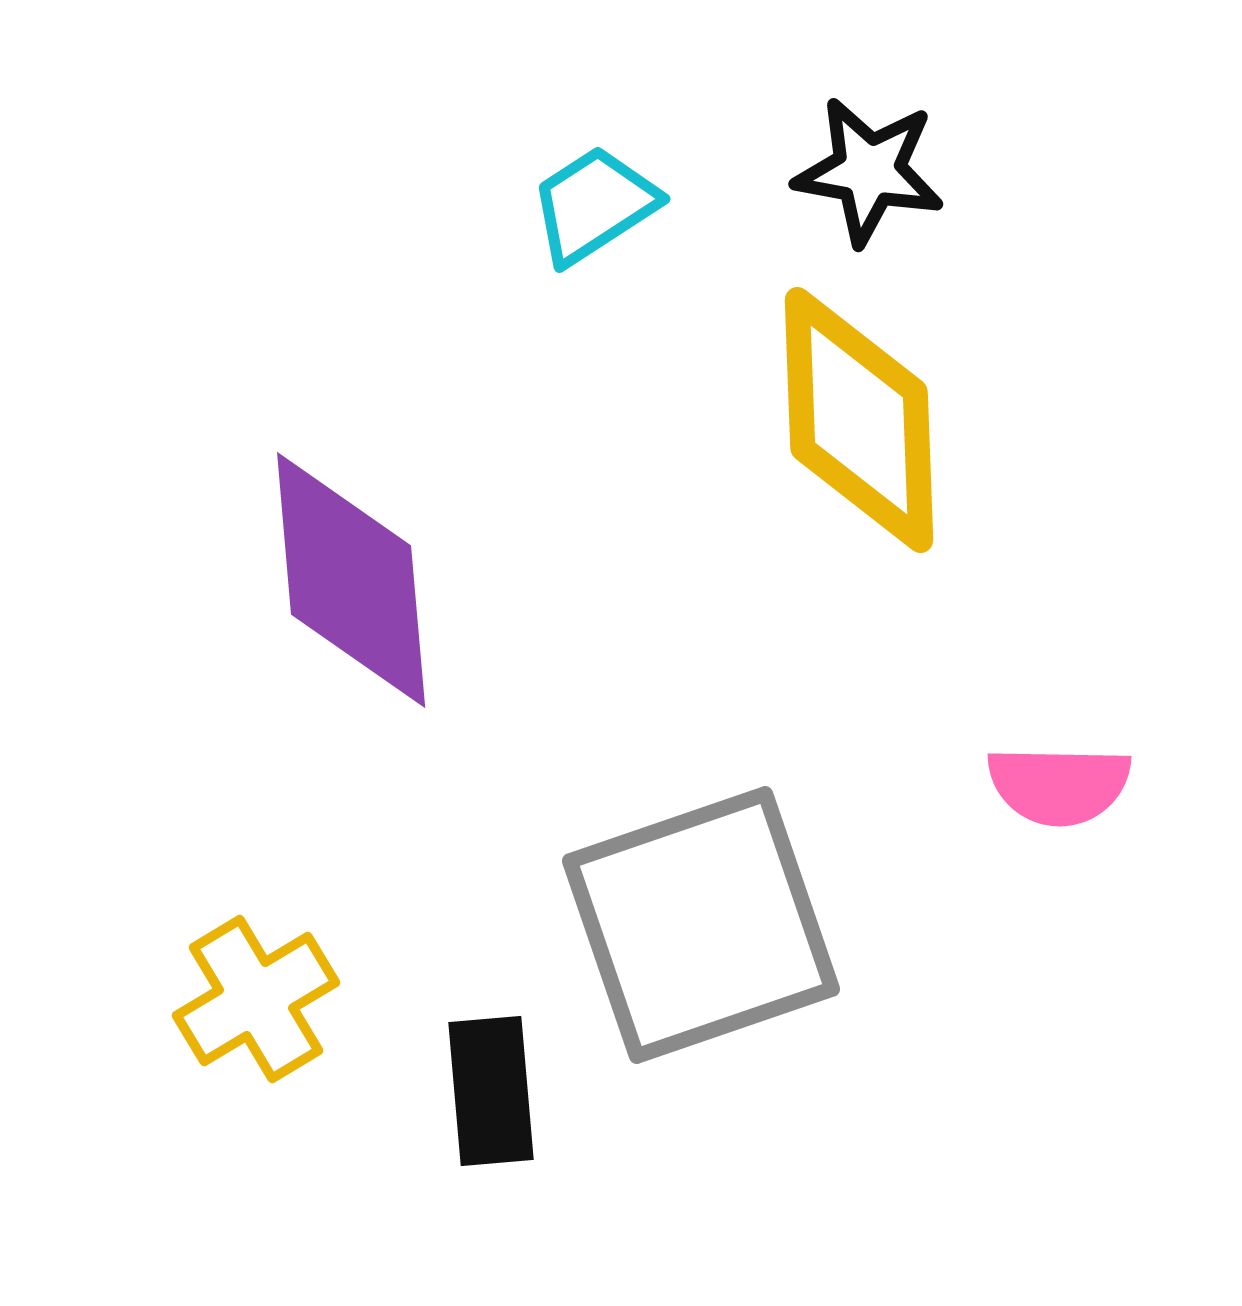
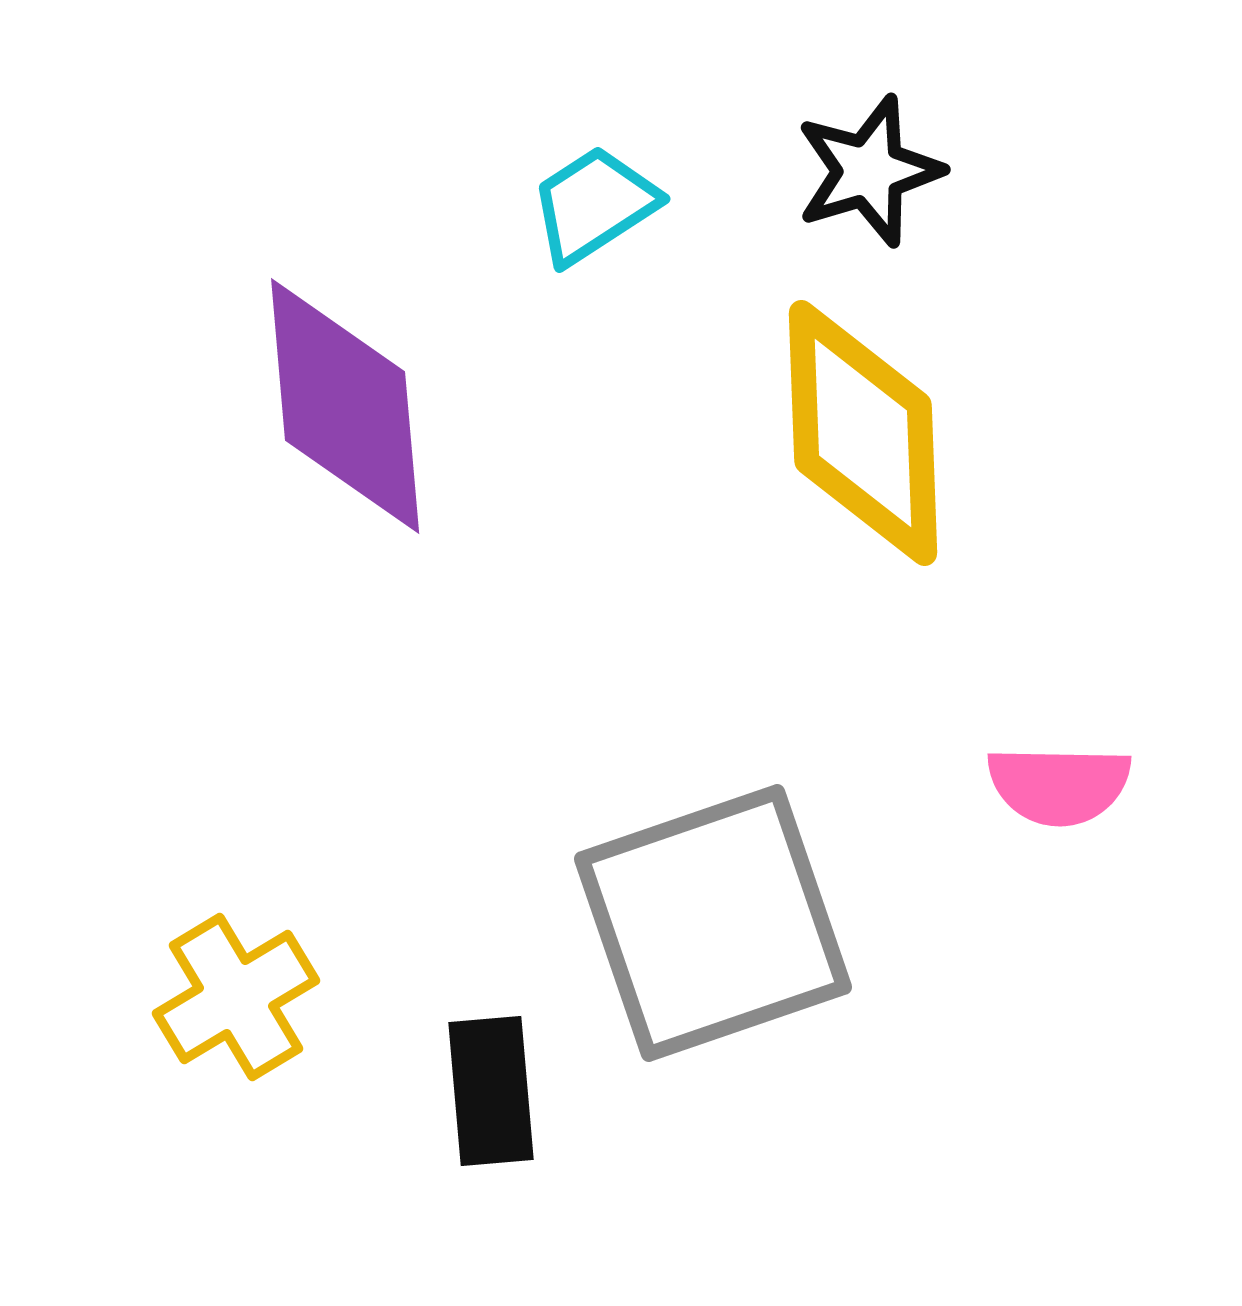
black star: rotated 27 degrees counterclockwise
yellow diamond: moved 4 px right, 13 px down
purple diamond: moved 6 px left, 174 px up
gray square: moved 12 px right, 2 px up
yellow cross: moved 20 px left, 2 px up
